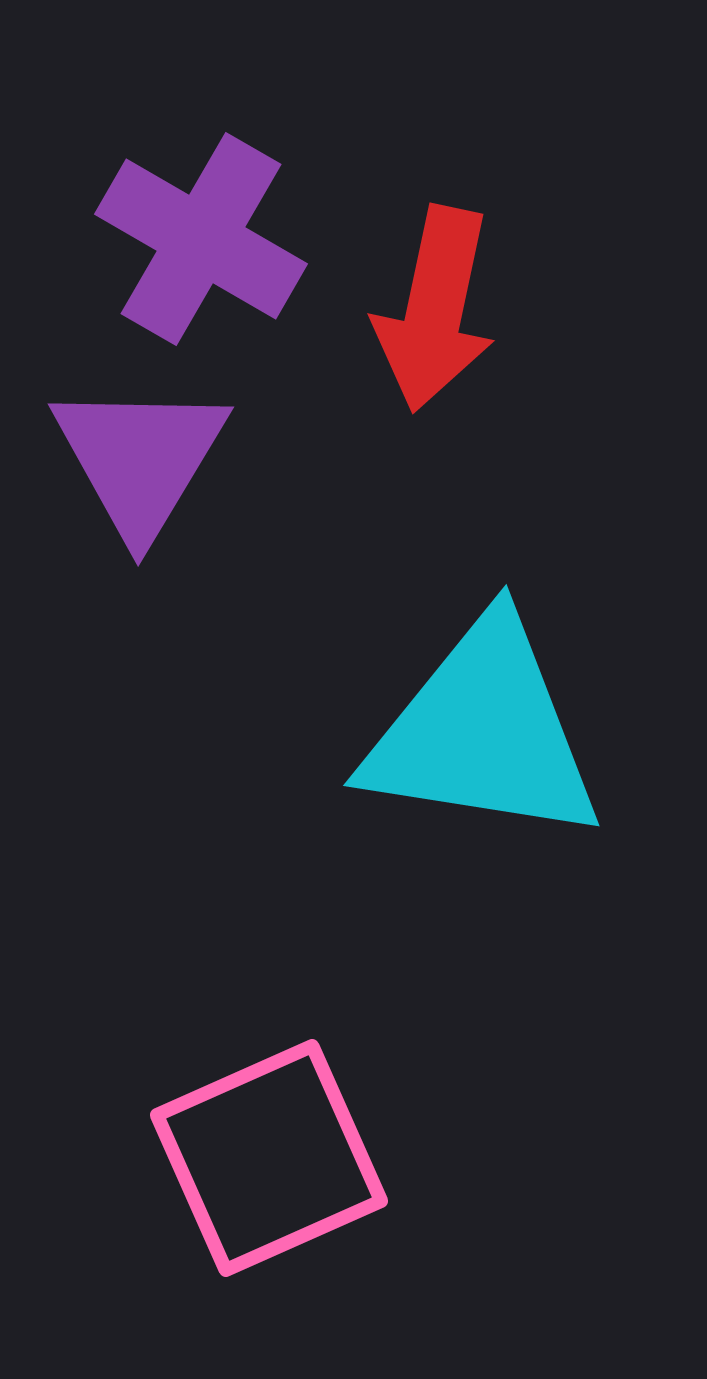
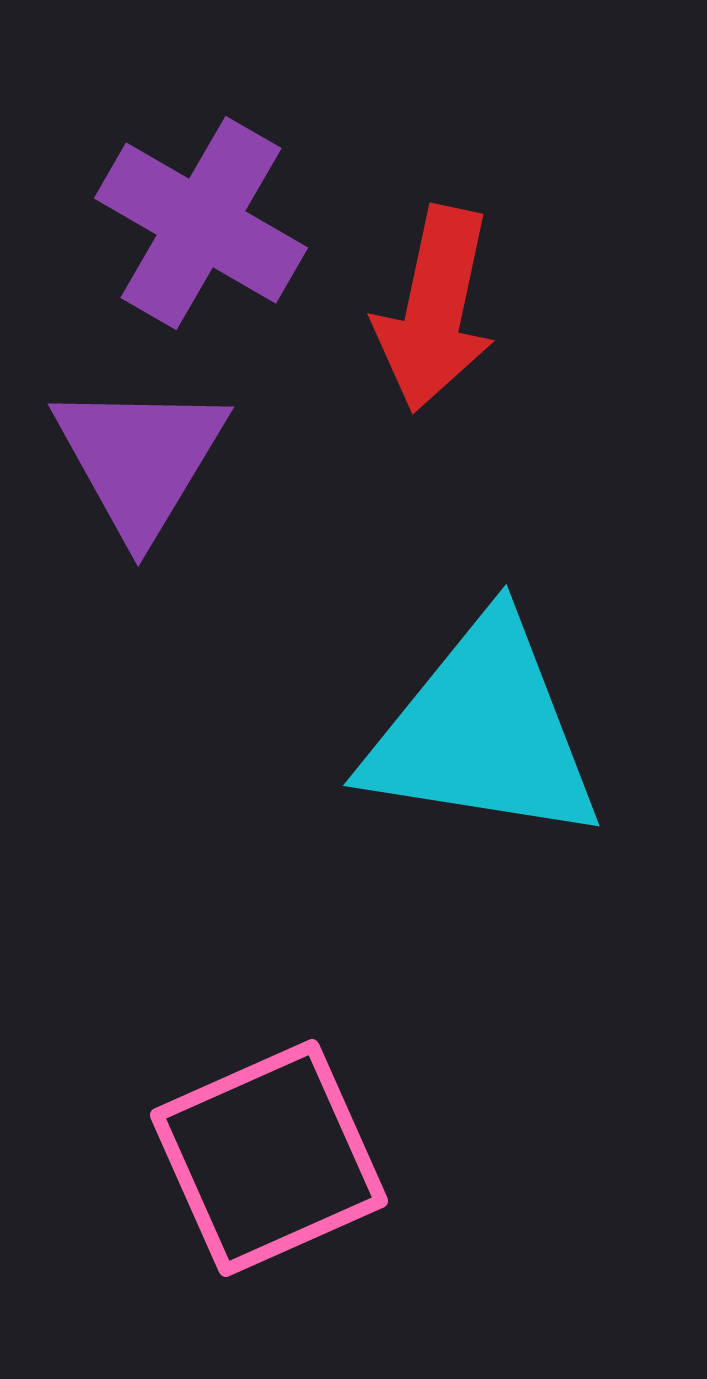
purple cross: moved 16 px up
